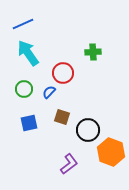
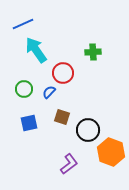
cyan arrow: moved 8 px right, 3 px up
